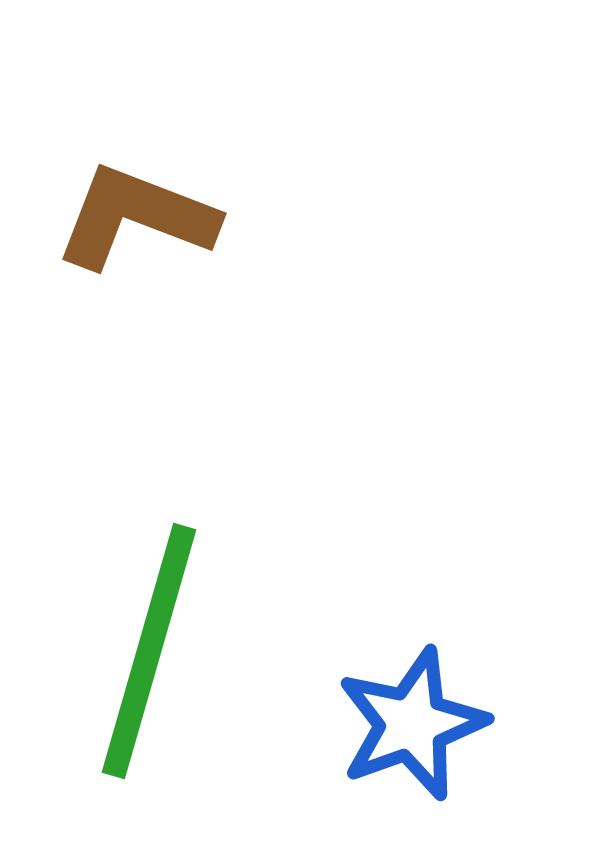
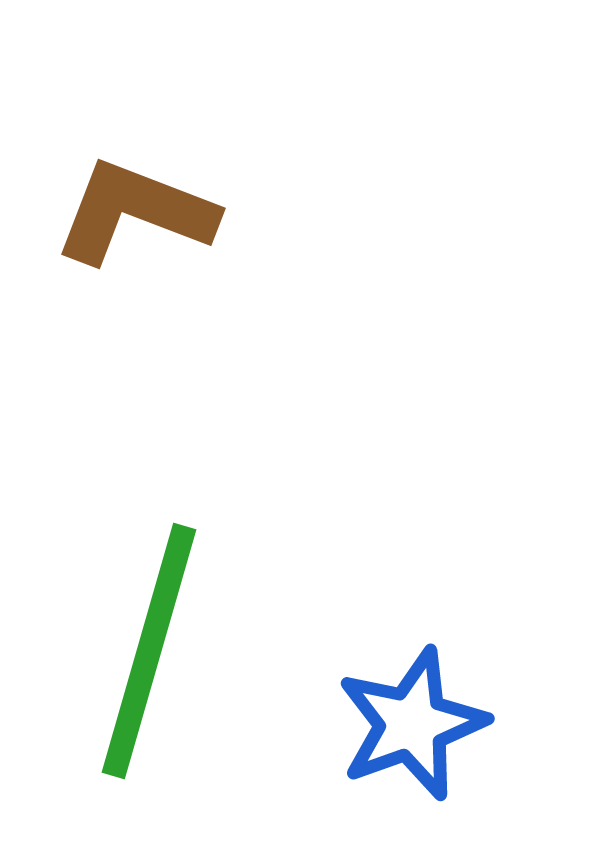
brown L-shape: moved 1 px left, 5 px up
